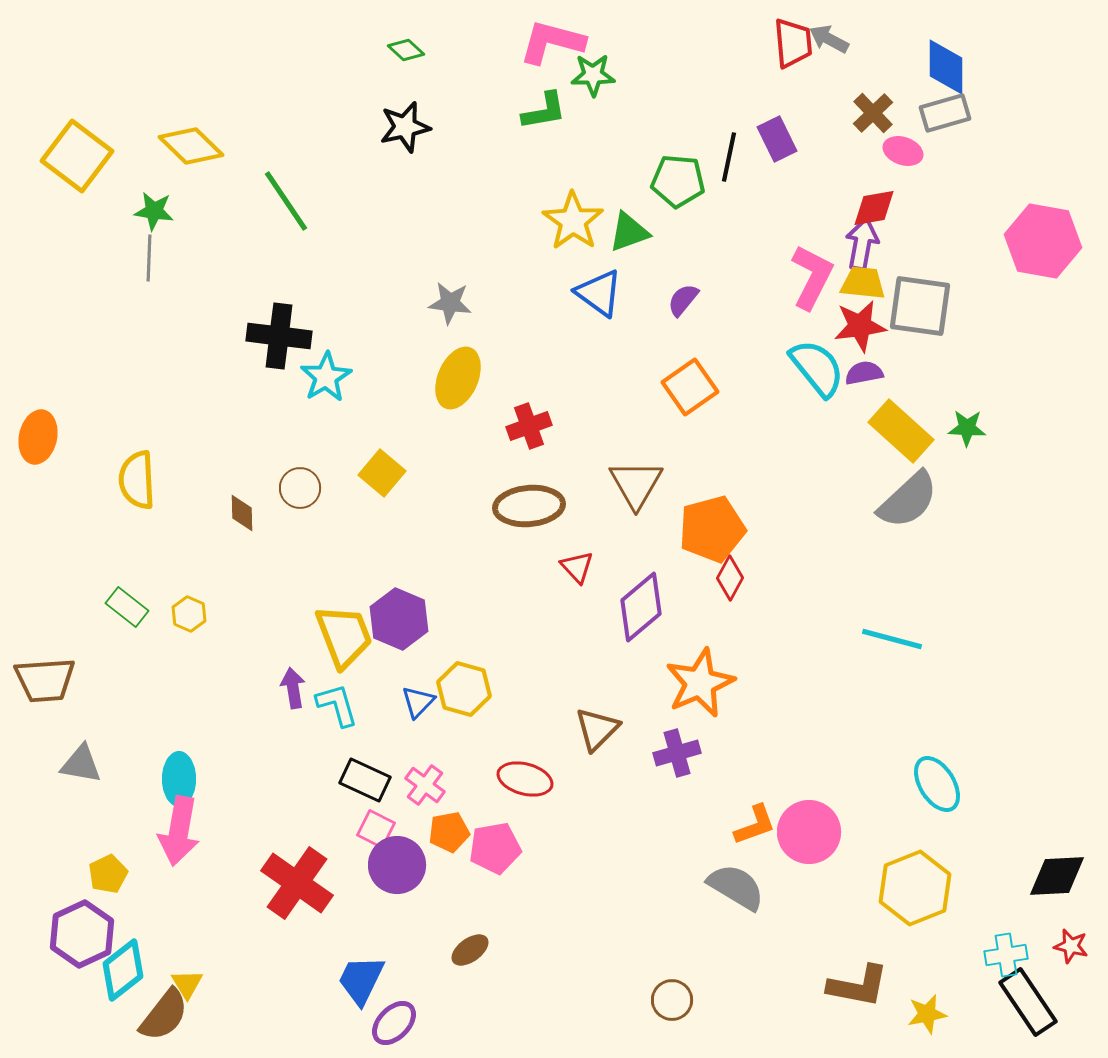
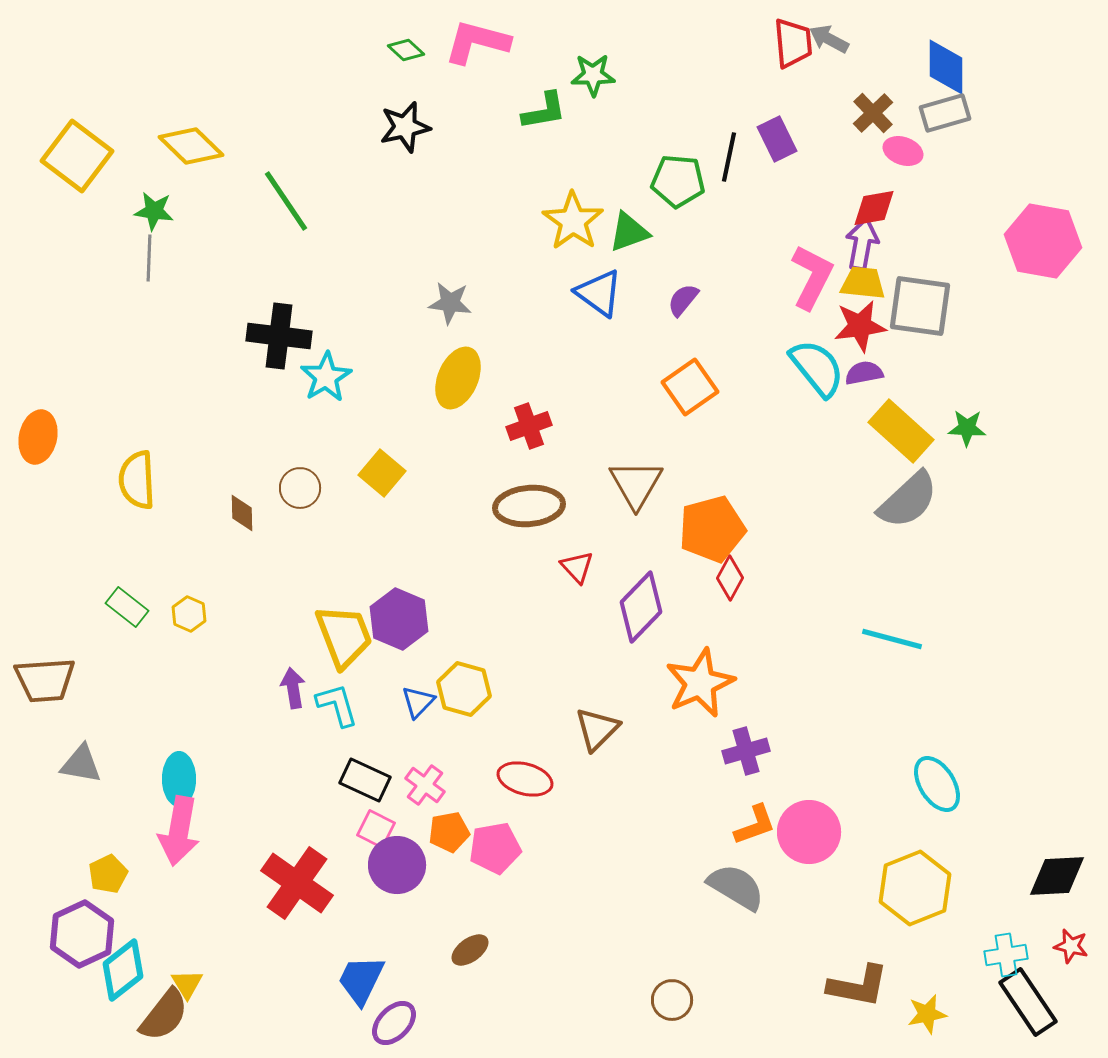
pink L-shape at (552, 42): moved 75 px left
purple diamond at (641, 607): rotated 6 degrees counterclockwise
purple cross at (677, 753): moved 69 px right, 2 px up
